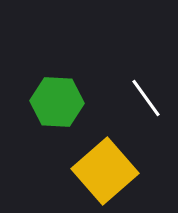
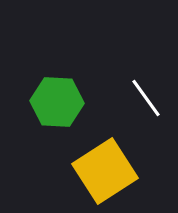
yellow square: rotated 8 degrees clockwise
